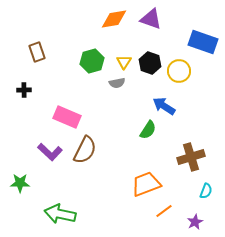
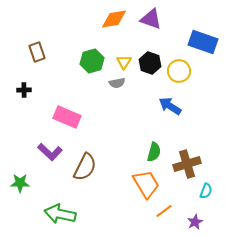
blue arrow: moved 6 px right
green semicircle: moved 6 px right, 22 px down; rotated 18 degrees counterclockwise
brown semicircle: moved 17 px down
brown cross: moved 4 px left, 7 px down
orange trapezoid: rotated 80 degrees clockwise
